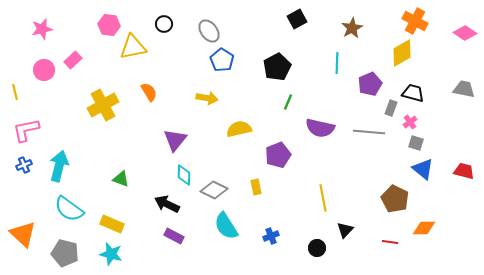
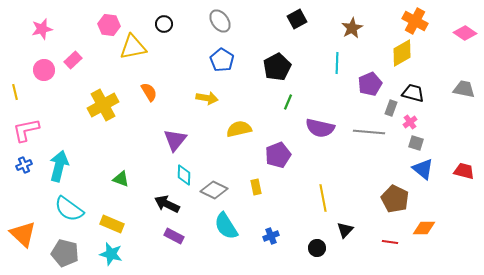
gray ellipse at (209, 31): moved 11 px right, 10 px up
